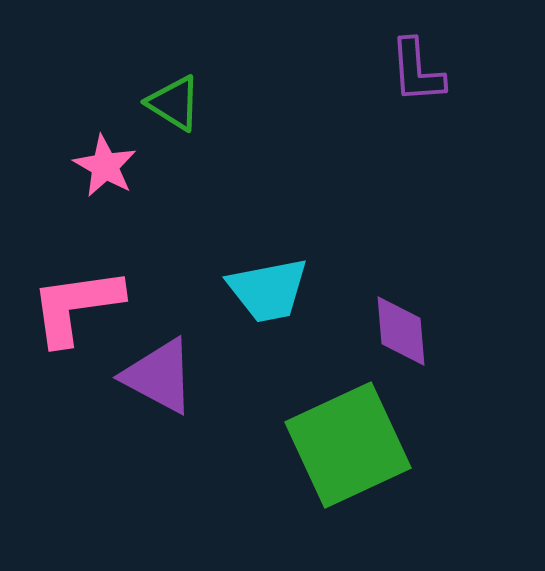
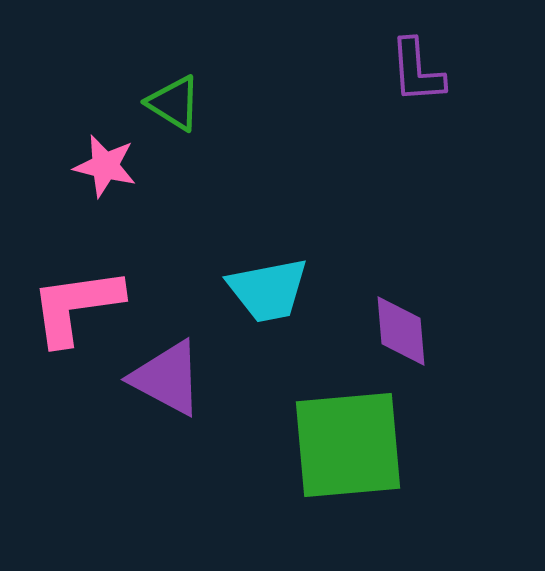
pink star: rotated 16 degrees counterclockwise
purple triangle: moved 8 px right, 2 px down
green square: rotated 20 degrees clockwise
